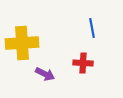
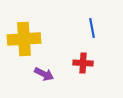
yellow cross: moved 2 px right, 4 px up
purple arrow: moved 1 px left
